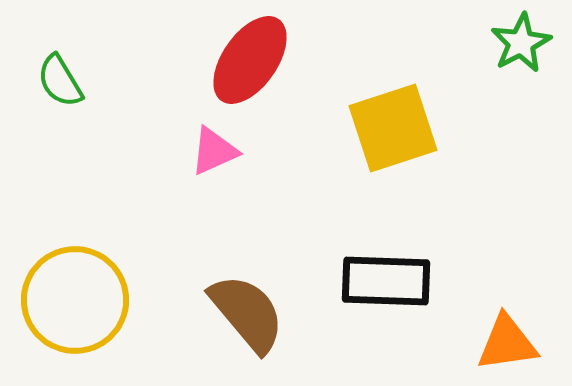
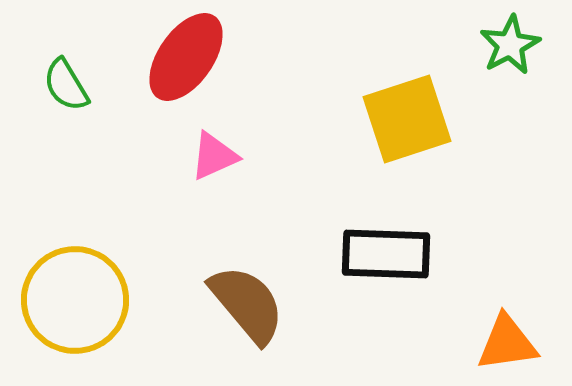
green star: moved 11 px left, 2 px down
red ellipse: moved 64 px left, 3 px up
green semicircle: moved 6 px right, 4 px down
yellow square: moved 14 px right, 9 px up
pink triangle: moved 5 px down
black rectangle: moved 27 px up
brown semicircle: moved 9 px up
